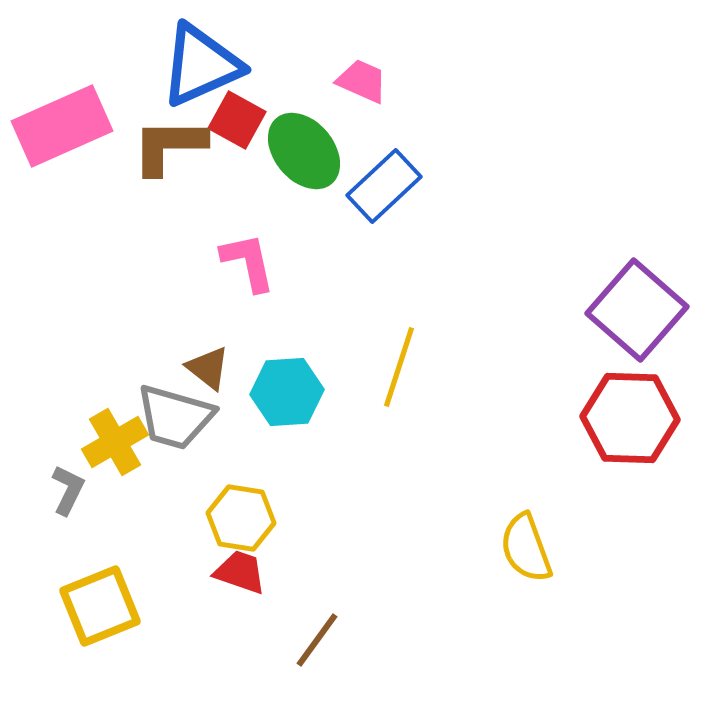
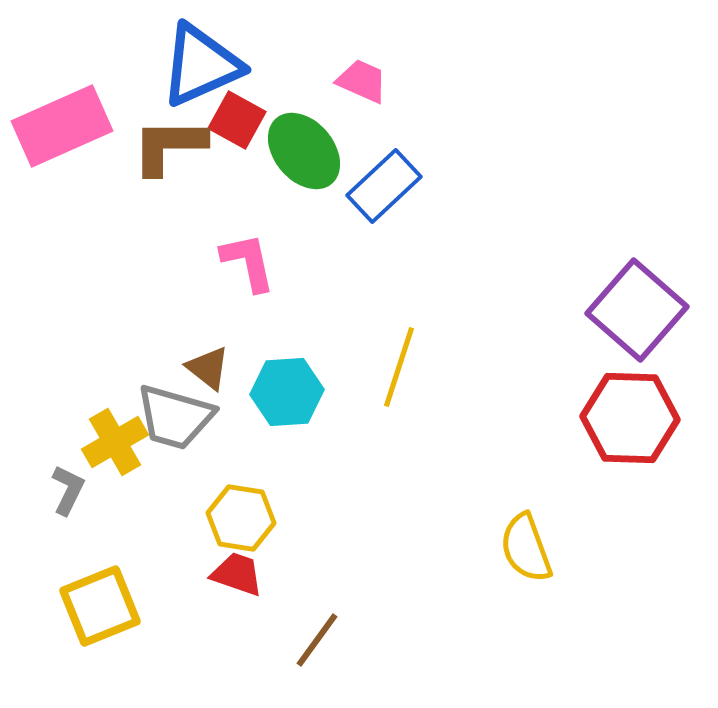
red trapezoid: moved 3 px left, 2 px down
